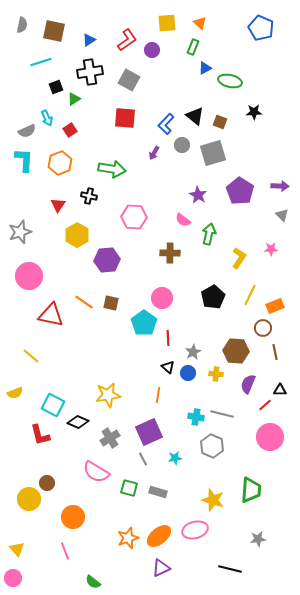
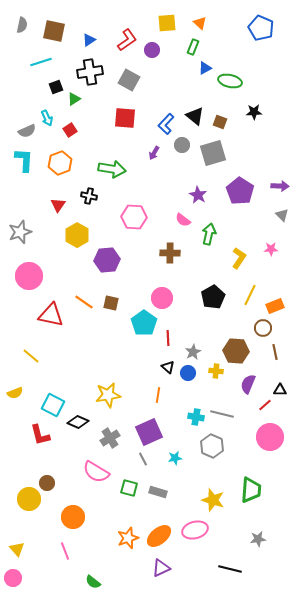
yellow cross at (216, 374): moved 3 px up
